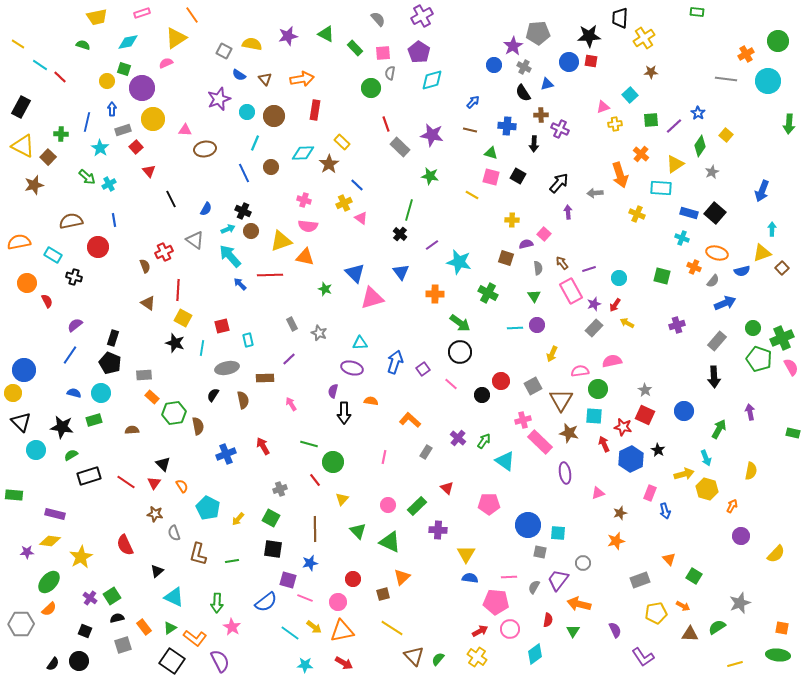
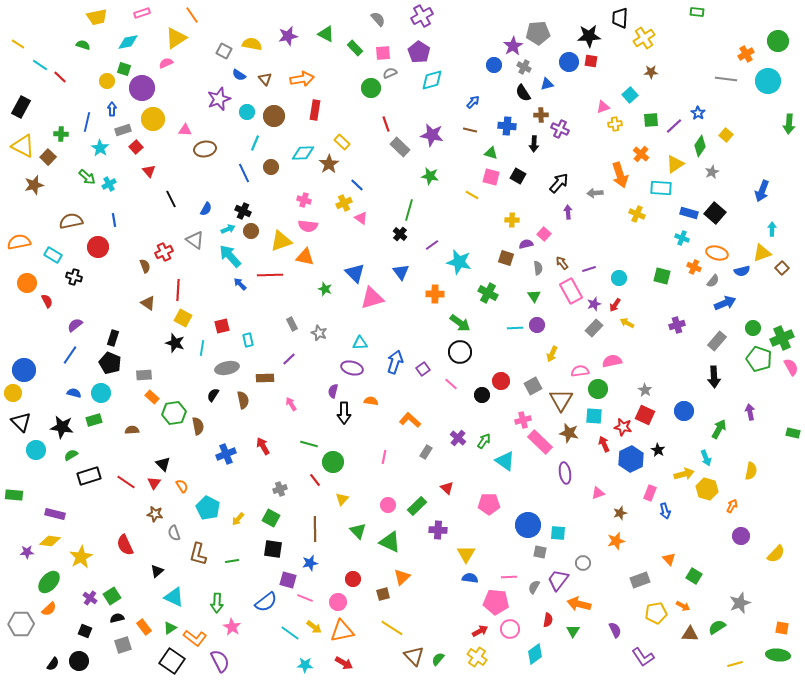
gray semicircle at (390, 73): rotated 56 degrees clockwise
